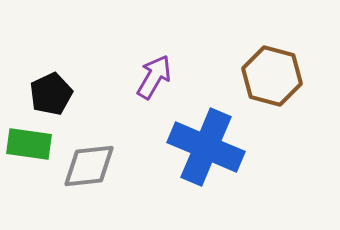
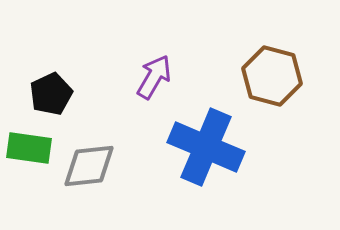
green rectangle: moved 4 px down
